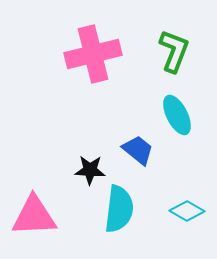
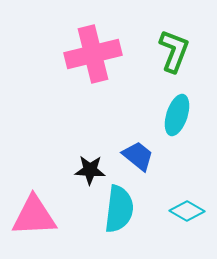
cyan ellipse: rotated 45 degrees clockwise
blue trapezoid: moved 6 px down
